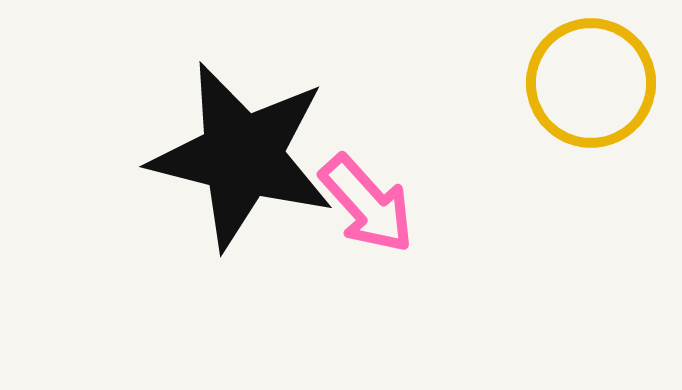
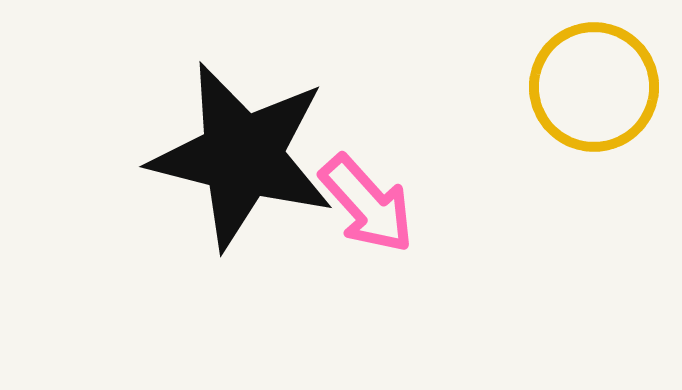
yellow circle: moved 3 px right, 4 px down
